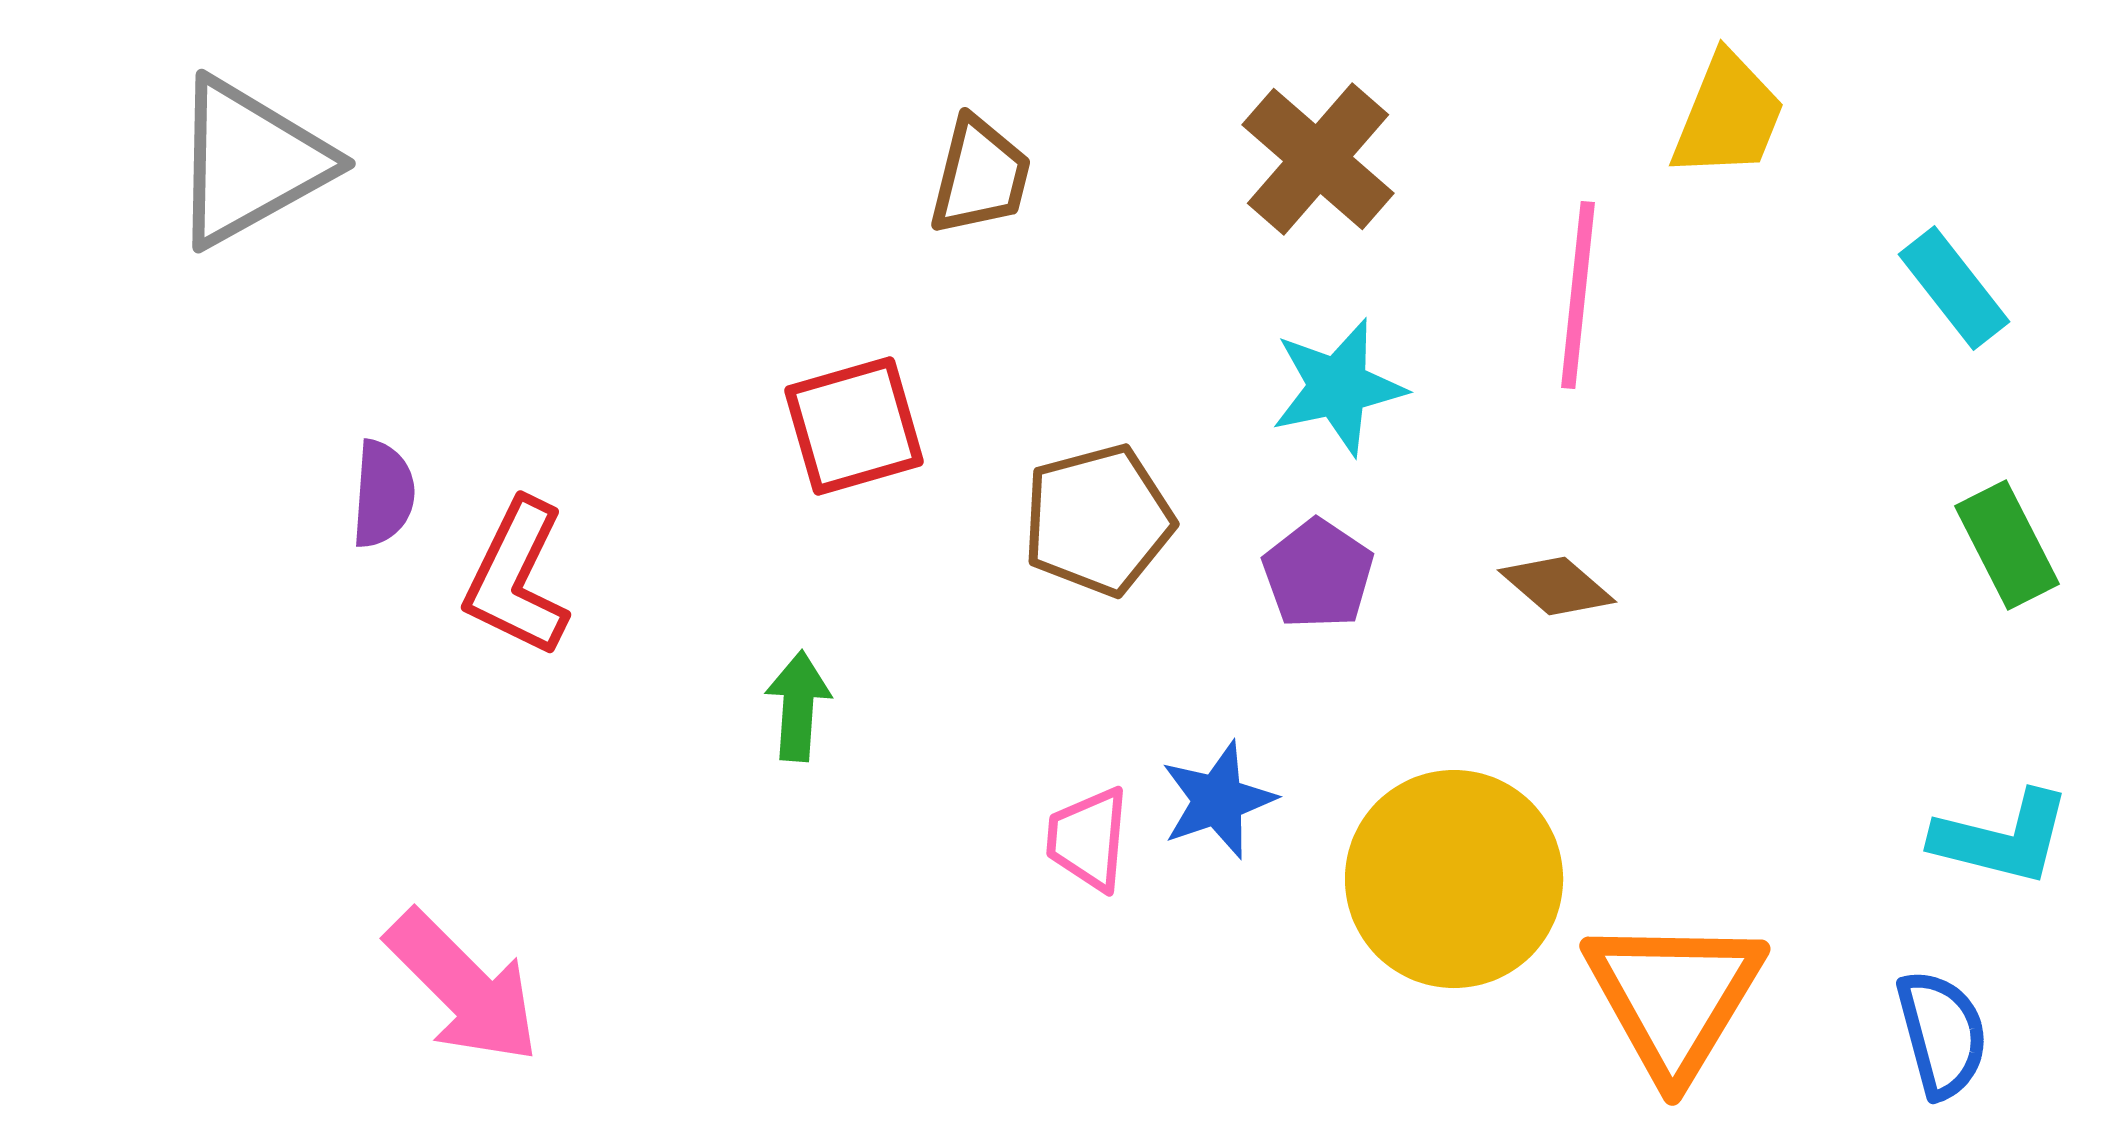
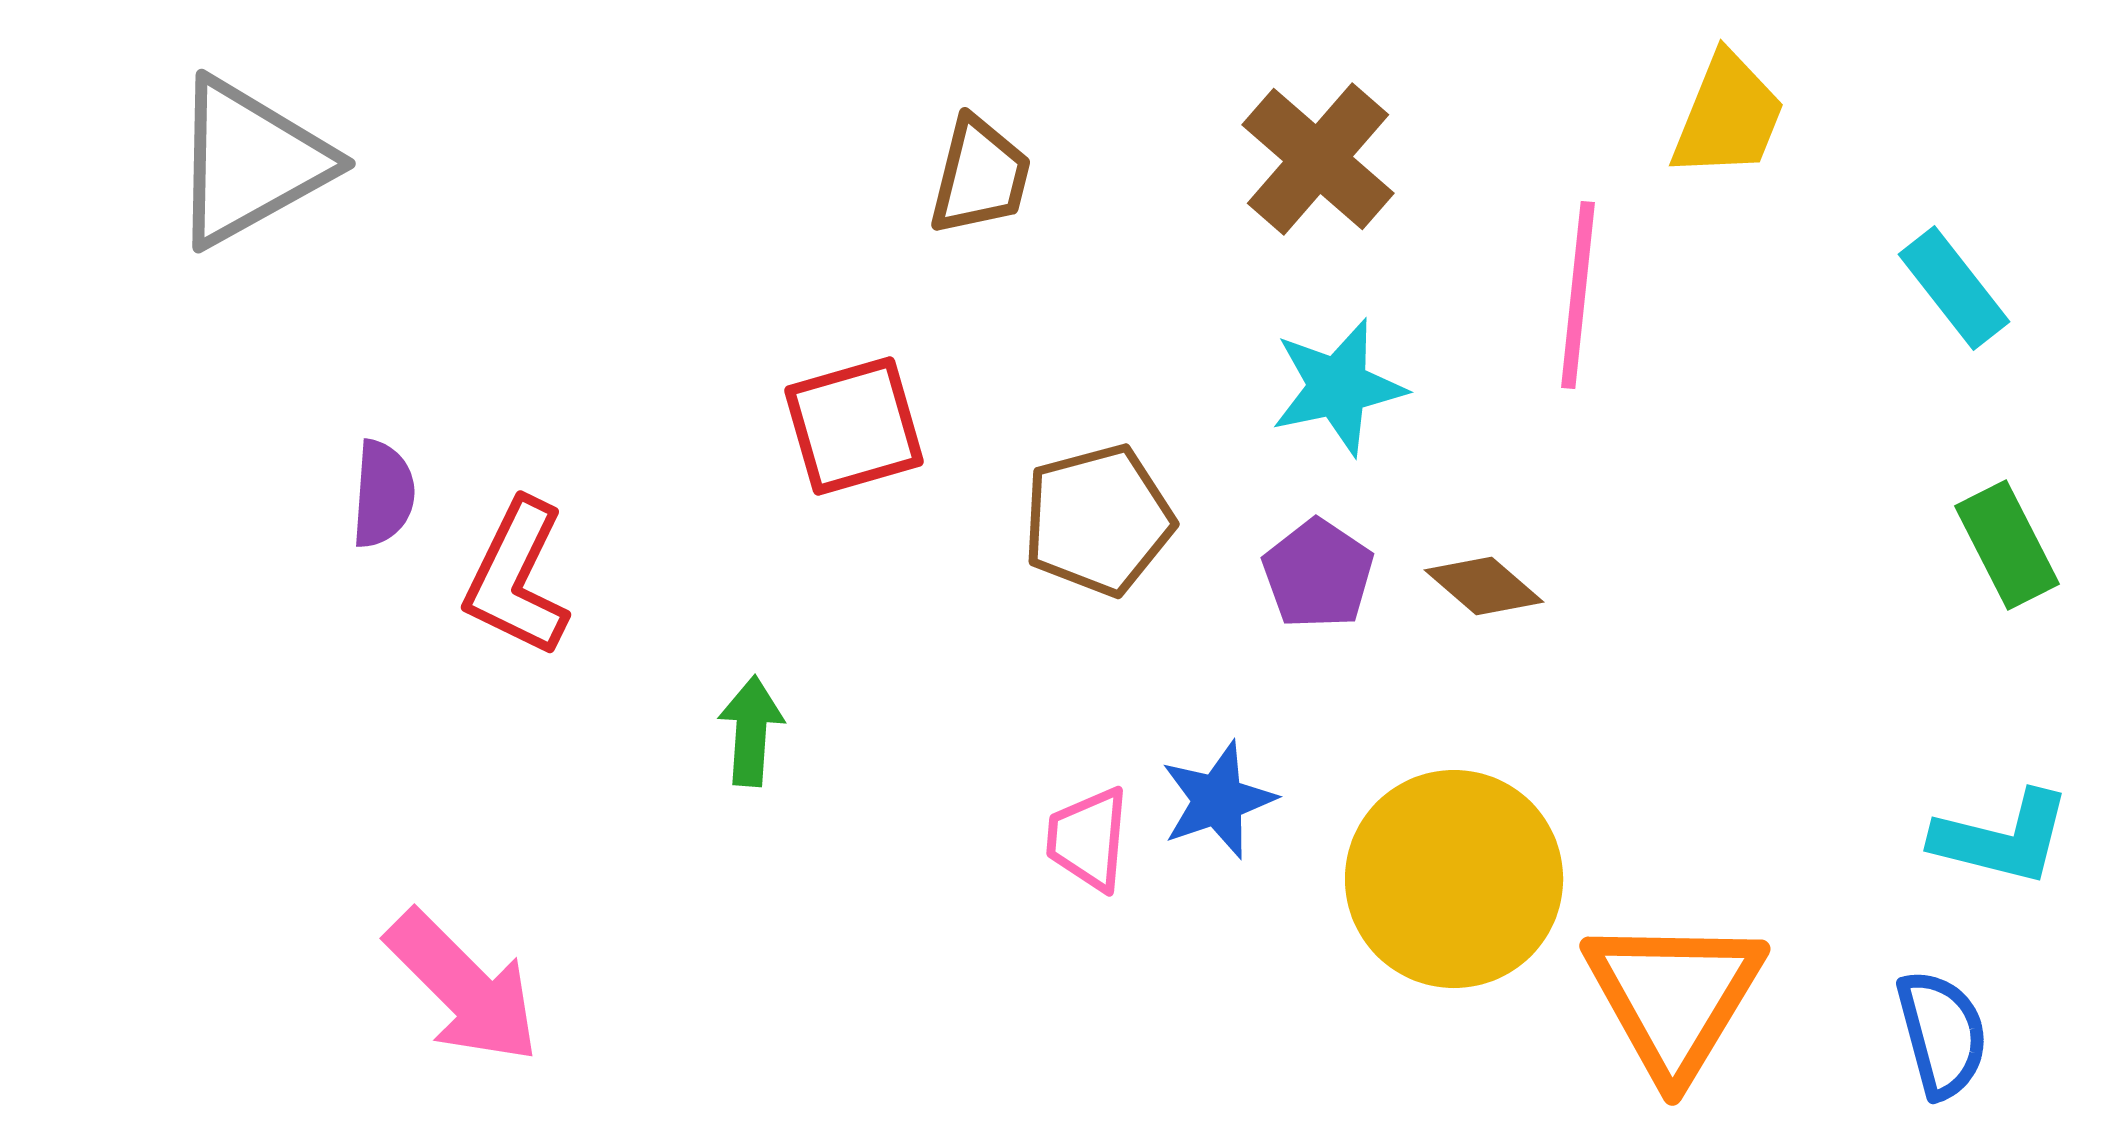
brown diamond: moved 73 px left
green arrow: moved 47 px left, 25 px down
